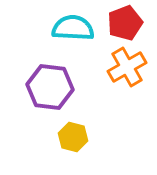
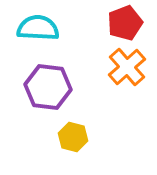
cyan semicircle: moved 35 px left
orange cross: rotated 12 degrees counterclockwise
purple hexagon: moved 2 px left
